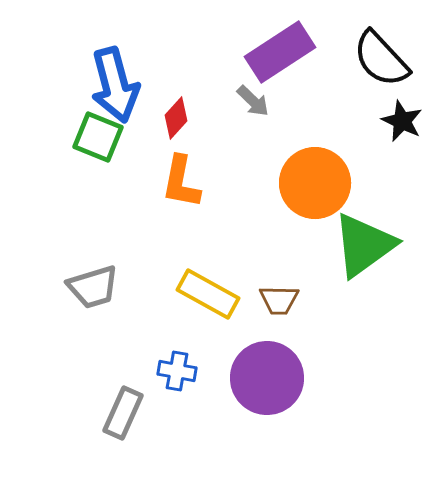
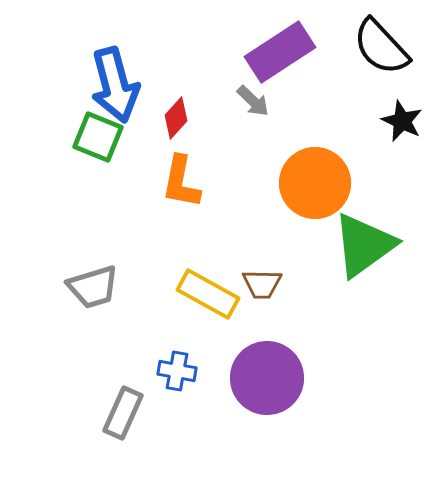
black semicircle: moved 12 px up
brown trapezoid: moved 17 px left, 16 px up
